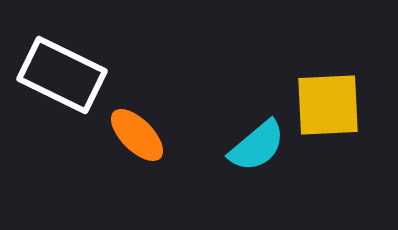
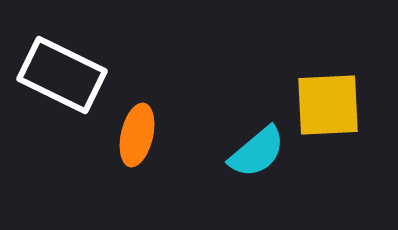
orange ellipse: rotated 58 degrees clockwise
cyan semicircle: moved 6 px down
